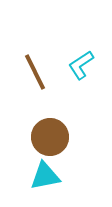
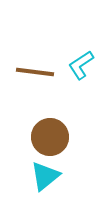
brown line: rotated 57 degrees counterclockwise
cyan triangle: rotated 28 degrees counterclockwise
